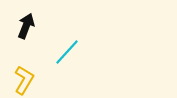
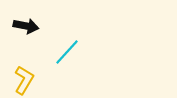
black arrow: rotated 80 degrees clockwise
